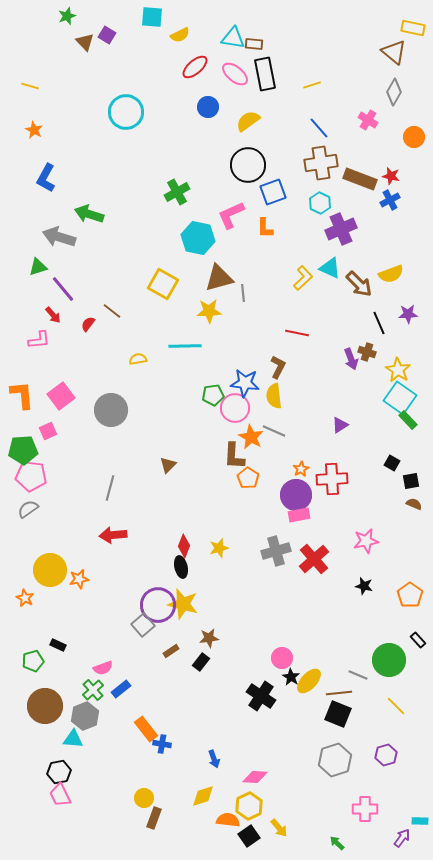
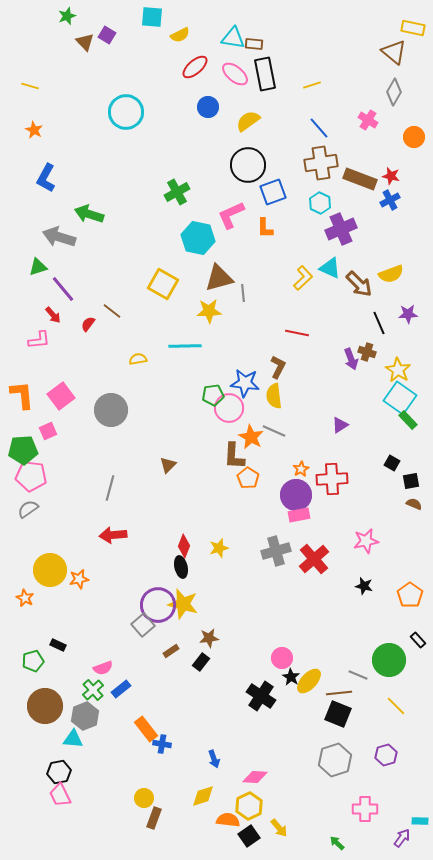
pink circle at (235, 408): moved 6 px left
